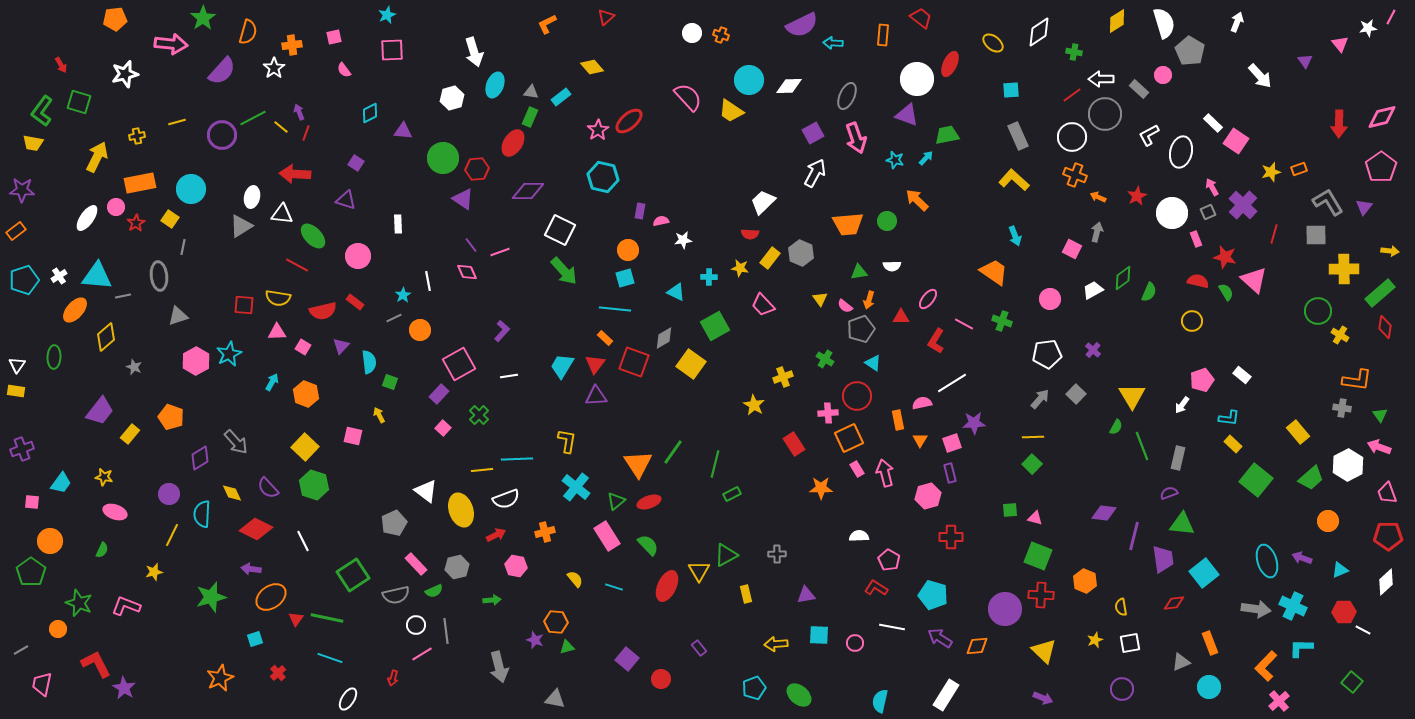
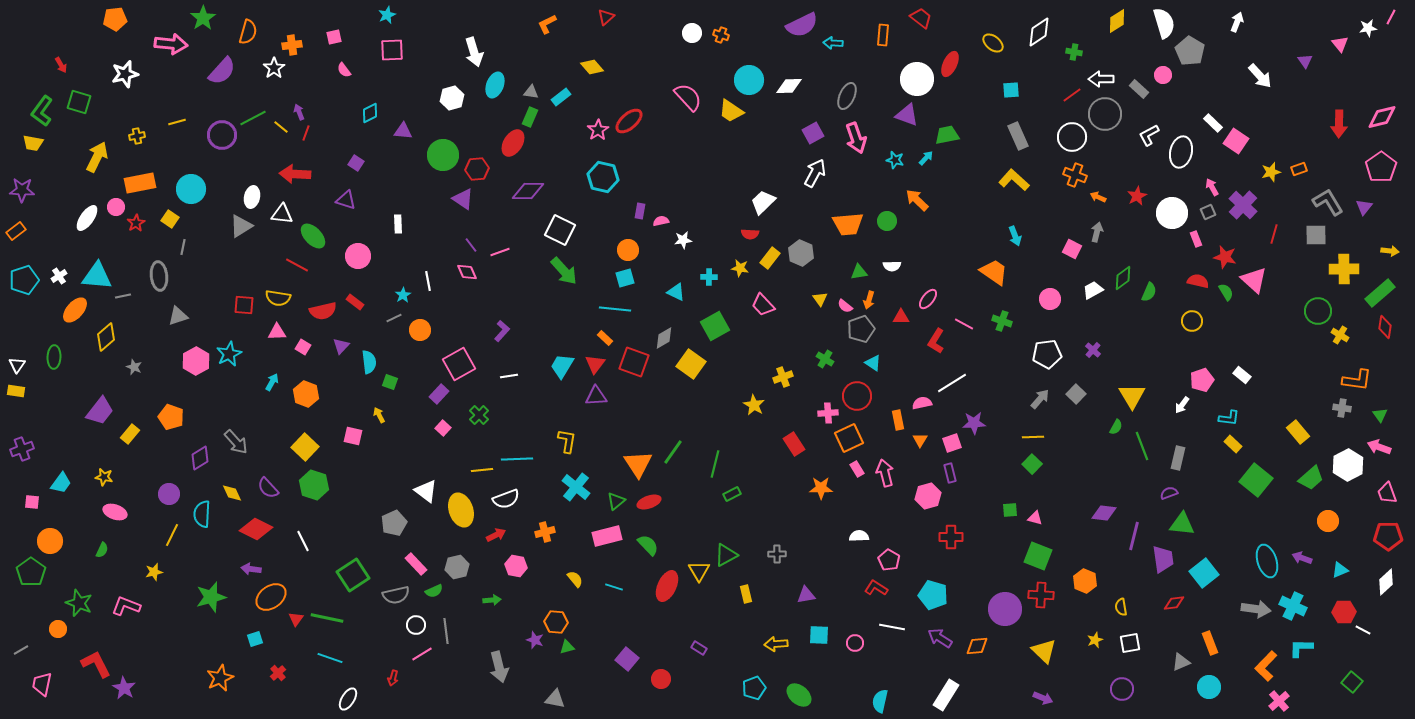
green circle at (443, 158): moved 3 px up
pink rectangle at (607, 536): rotated 72 degrees counterclockwise
purple rectangle at (699, 648): rotated 21 degrees counterclockwise
